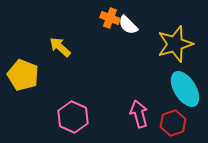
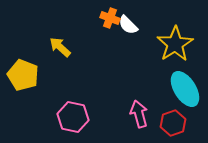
yellow star: rotated 15 degrees counterclockwise
pink hexagon: rotated 12 degrees counterclockwise
